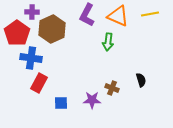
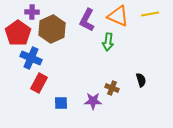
purple L-shape: moved 5 px down
red pentagon: moved 1 px right
blue cross: rotated 15 degrees clockwise
purple star: moved 1 px right, 1 px down
